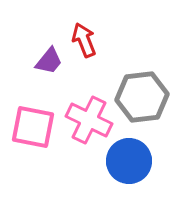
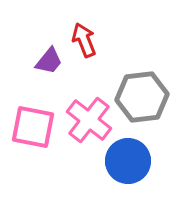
pink cross: rotated 12 degrees clockwise
blue circle: moved 1 px left
